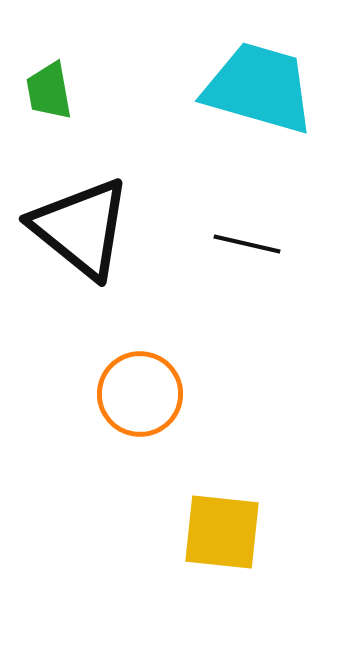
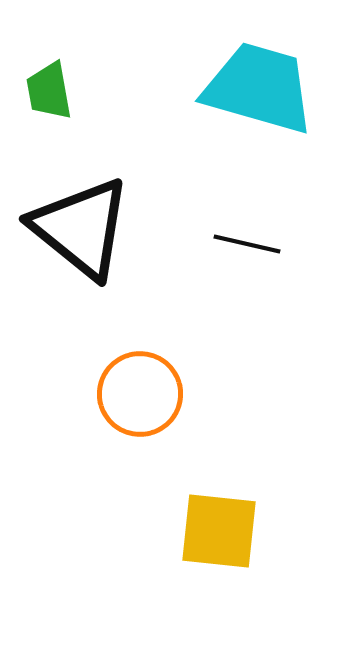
yellow square: moved 3 px left, 1 px up
